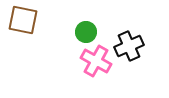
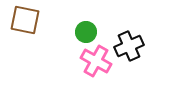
brown square: moved 2 px right
